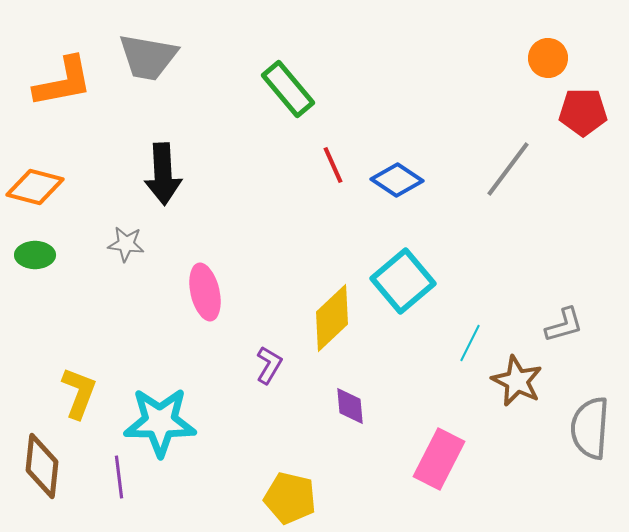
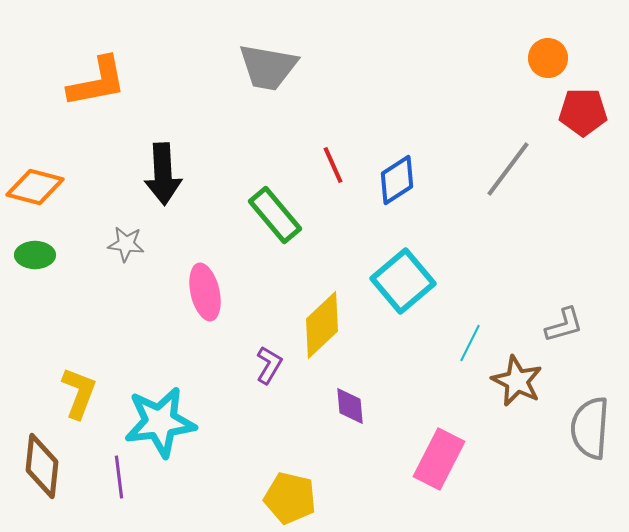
gray trapezoid: moved 120 px right, 10 px down
orange L-shape: moved 34 px right
green rectangle: moved 13 px left, 126 px down
blue diamond: rotated 66 degrees counterclockwise
yellow diamond: moved 10 px left, 7 px down
cyan star: rotated 8 degrees counterclockwise
